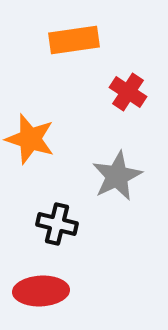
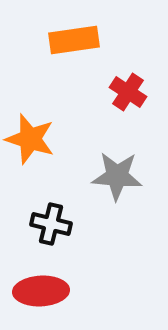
gray star: rotated 30 degrees clockwise
black cross: moved 6 px left
